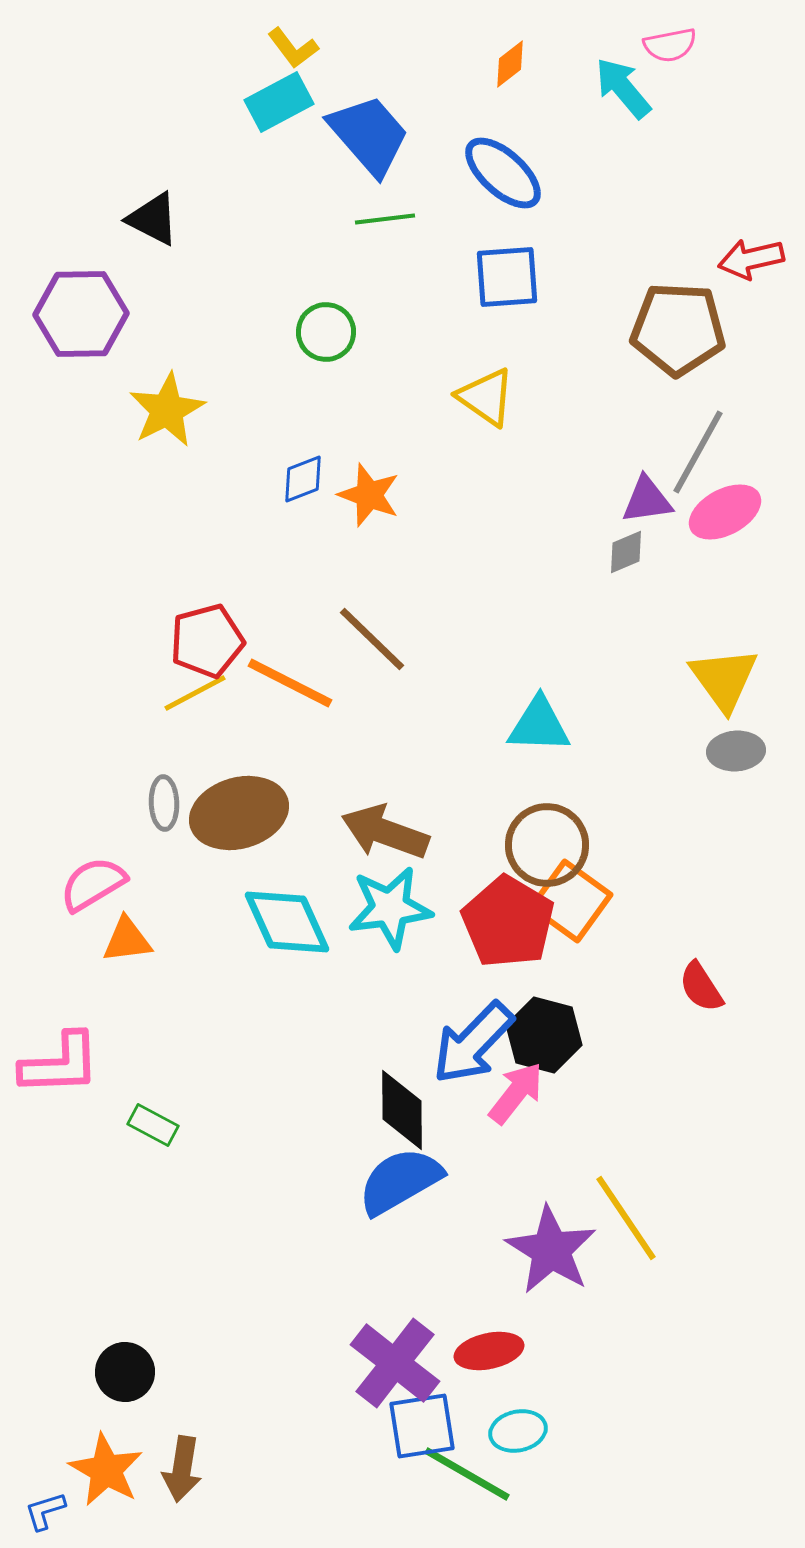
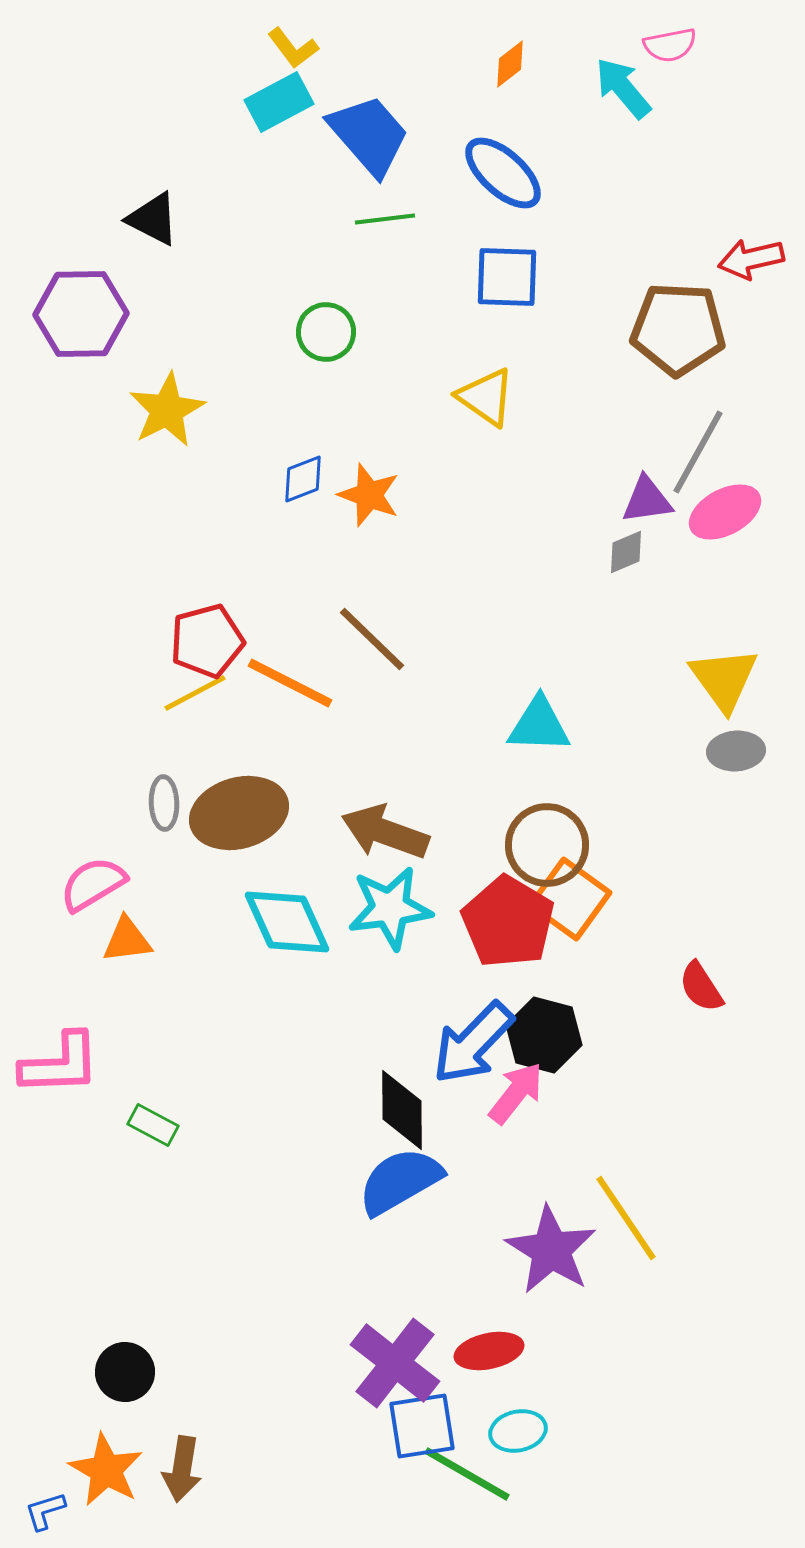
blue square at (507, 277): rotated 6 degrees clockwise
orange square at (571, 901): moved 1 px left, 2 px up
